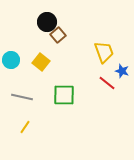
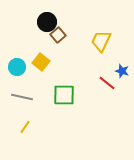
yellow trapezoid: moved 3 px left, 11 px up; rotated 135 degrees counterclockwise
cyan circle: moved 6 px right, 7 px down
